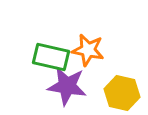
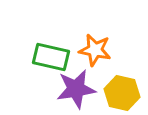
orange star: moved 7 px right
purple star: moved 9 px right, 3 px down; rotated 18 degrees counterclockwise
